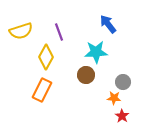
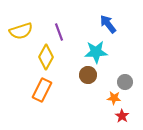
brown circle: moved 2 px right
gray circle: moved 2 px right
